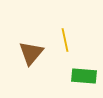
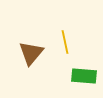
yellow line: moved 2 px down
